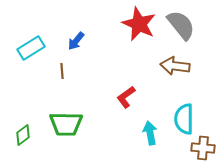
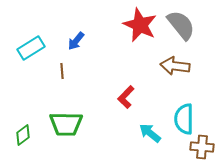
red star: moved 1 px right, 1 px down
red L-shape: rotated 10 degrees counterclockwise
cyan arrow: rotated 40 degrees counterclockwise
brown cross: moved 1 px left, 1 px up
